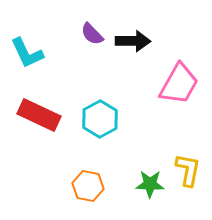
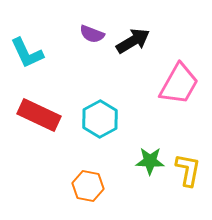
purple semicircle: rotated 25 degrees counterclockwise
black arrow: rotated 32 degrees counterclockwise
green star: moved 23 px up
